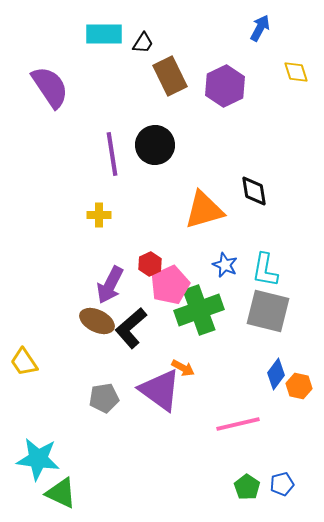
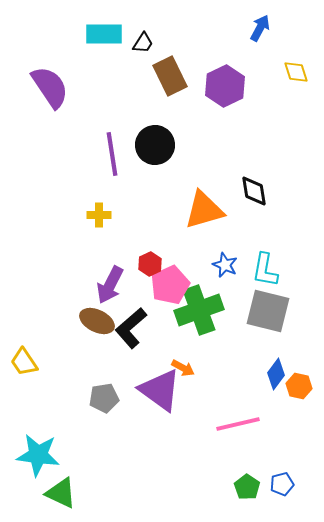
cyan star: moved 4 px up
